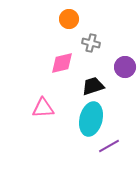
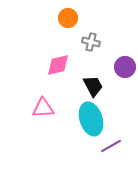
orange circle: moved 1 px left, 1 px up
gray cross: moved 1 px up
pink diamond: moved 4 px left, 2 px down
black trapezoid: rotated 80 degrees clockwise
cyan ellipse: rotated 32 degrees counterclockwise
purple line: moved 2 px right
